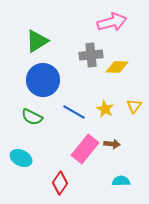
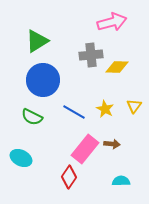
red diamond: moved 9 px right, 6 px up
